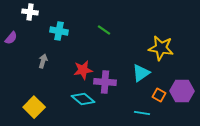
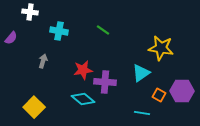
green line: moved 1 px left
